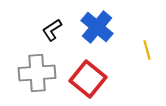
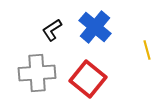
blue cross: moved 2 px left
